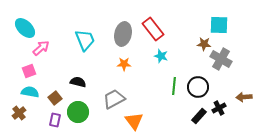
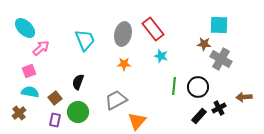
black semicircle: rotated 84 degrees counterclockwise
gray trapezoid: moved 2 px right, 1 px down
orange triangle: moved 3 px right; rotated 18 degrees clockwise
